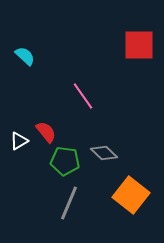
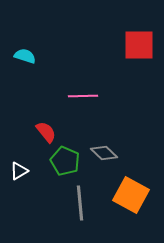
cyan semicircle: rotated 25 degrees counterclockwise
pink line: rotated 56 degrees counterclockwise
white triangle: moved 30 px down
green pentagon: rotated 16 degrees clockwise
orange square: rotated 9 degrees counterclockwise
gray line: moved 11 px right; rotated 28 degrees counterclockwise
